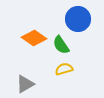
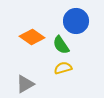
blue circle: moved 2 px left, 2 px down
orange diamond: moved 2 px left, 1 px up
yellow semicircle: moved 1 px left, 1 px up
